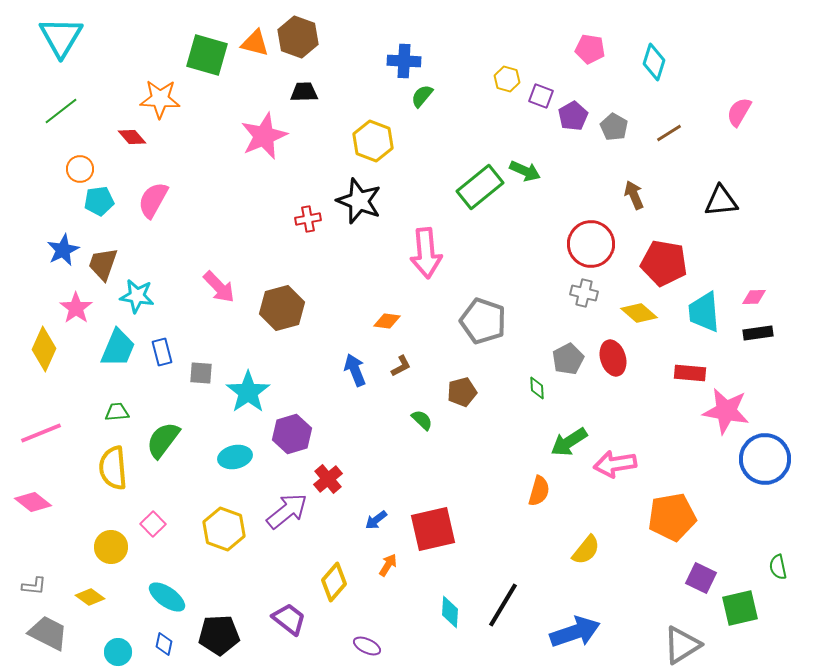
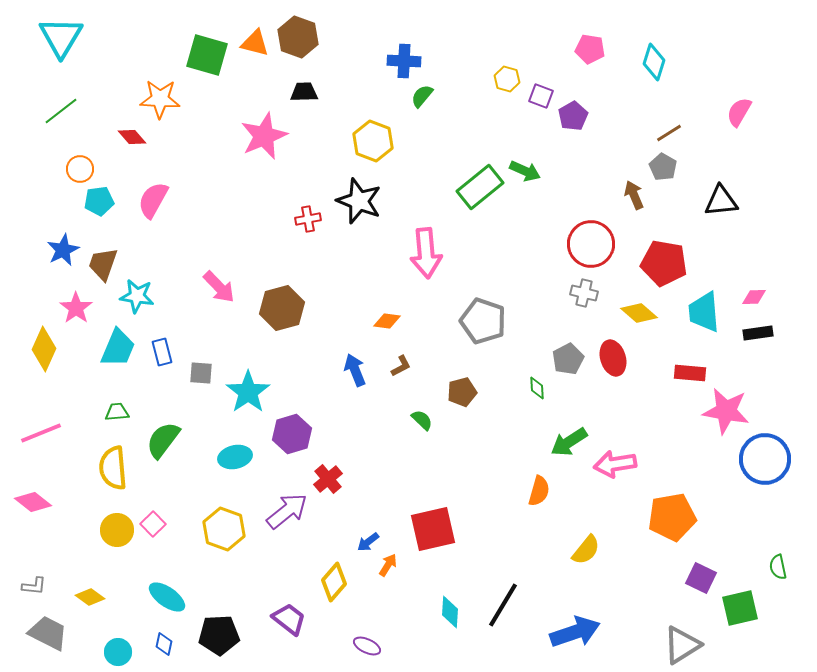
gray pentagon at (614, 127): moved 49 px right, 40 px down
blue arrow at (376, 520): moved 8 px left, 22 px down
yellow circle at (111, 547): moved 6 px right, 17 px up
